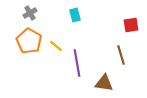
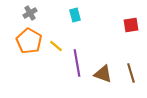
brown line: moved 10 px right, 18 px down
brown triangle: moved 1 px left, 9 px up; rotated 12 degrees clockwise
